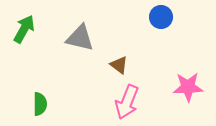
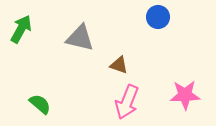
blue circle: moved 3 px left
green arrow: moved 3 px left
brown triangle: rotated 18 degrees counterclockwise
pink star: moved 3 px left, 8 px down
green semicircle: rotated 50 degrees counterclockwise
